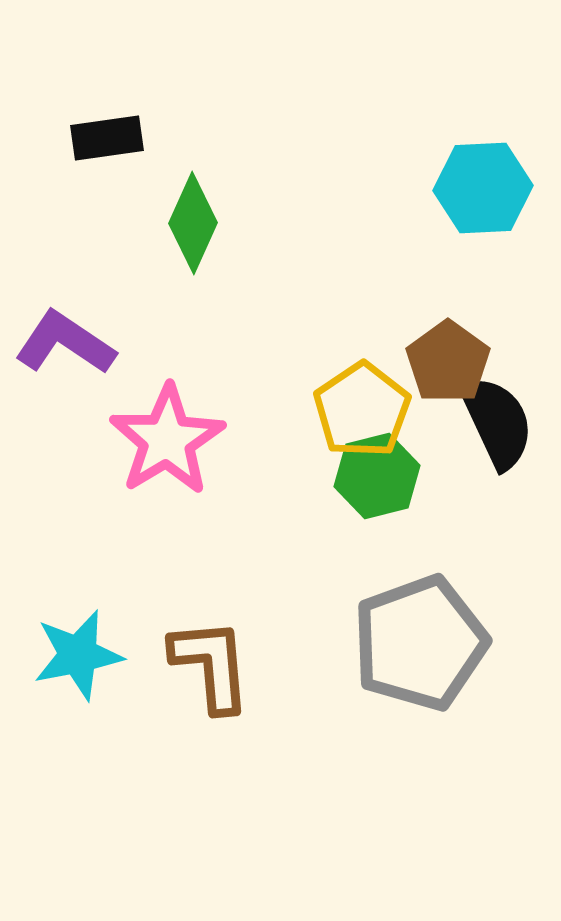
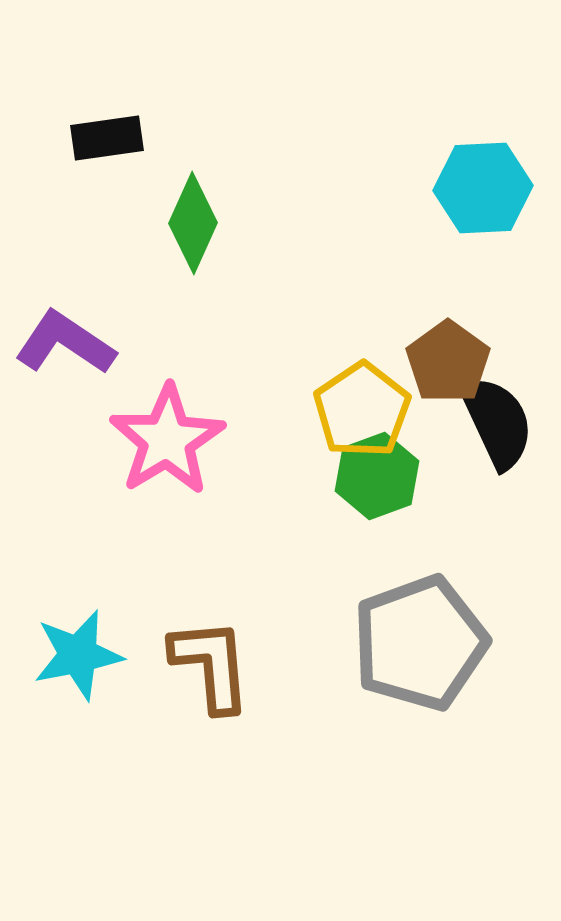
green hexagon: rotated 6 degrees counterclockwise
